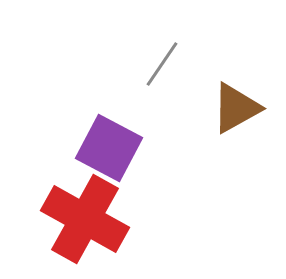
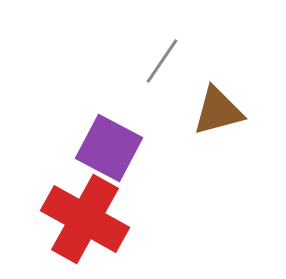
gray line: moved 3 px up
brown triangle: moved 18 px left, 3 px down; rotated 14 degrees clockwise
